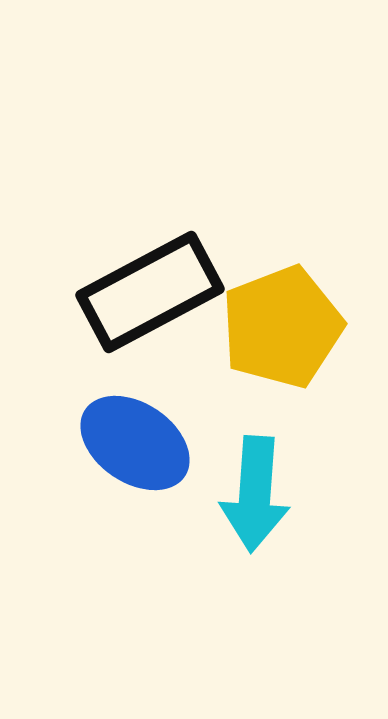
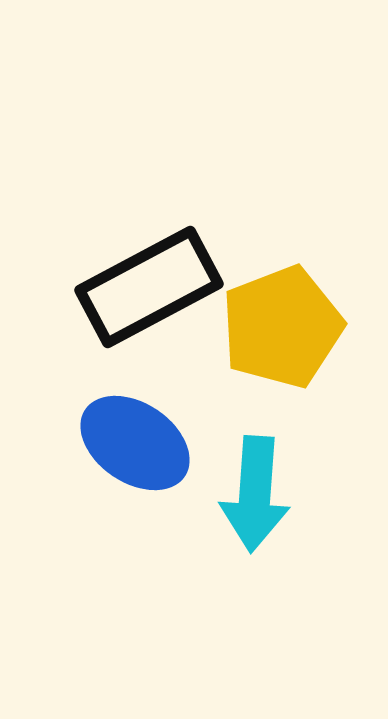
black rectangle: moved 1 px left, 5 px up
